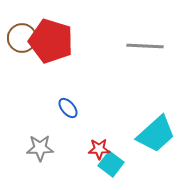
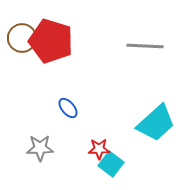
cyan trapezoid: moved 11 px up
